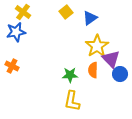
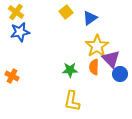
yellow cross: moved 7 px left
blue star: moved 4 px right
orange cross: moved 10 px down
orange semicircle: moved 1 px right, 3 px up
green star: moved 5 px up
